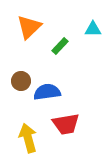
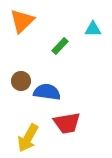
orange triangle: moved 7 px left, 6 px up
blue semicircle: rotated 16 degrees clockwise
red trapezoid: moved 1 px right, 1 px up
yellow arrow: rotated 136 degrees counterclockwise
